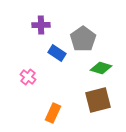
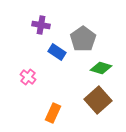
purple cross: rotated 12 degrees clockwise
blue rectangle: moved 1 px up
brown square: rotated 28 degrees counterclockwise
